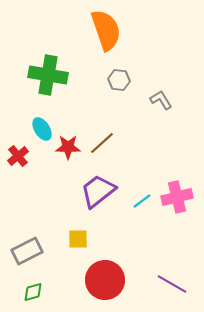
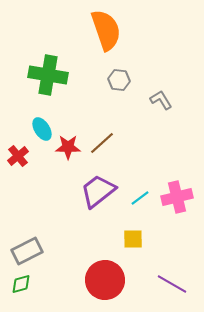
cyan line: moved 2 px left, 3 px up
yellow square: moved 55 px right
green diamond: moved 12 px left, 8 px up
